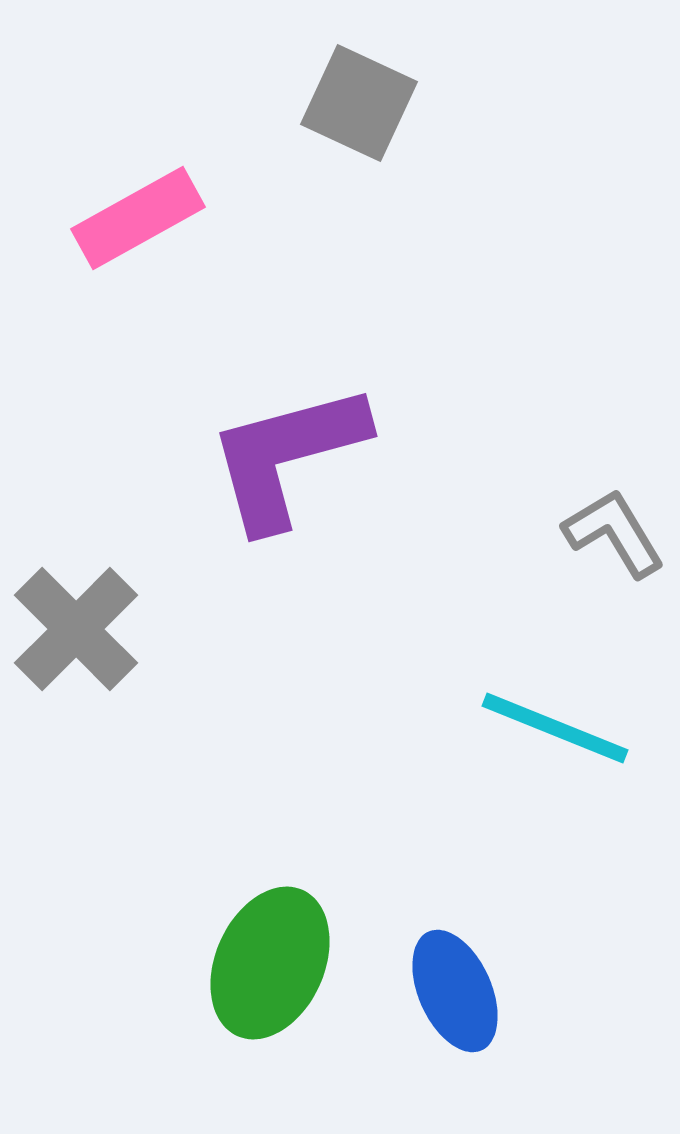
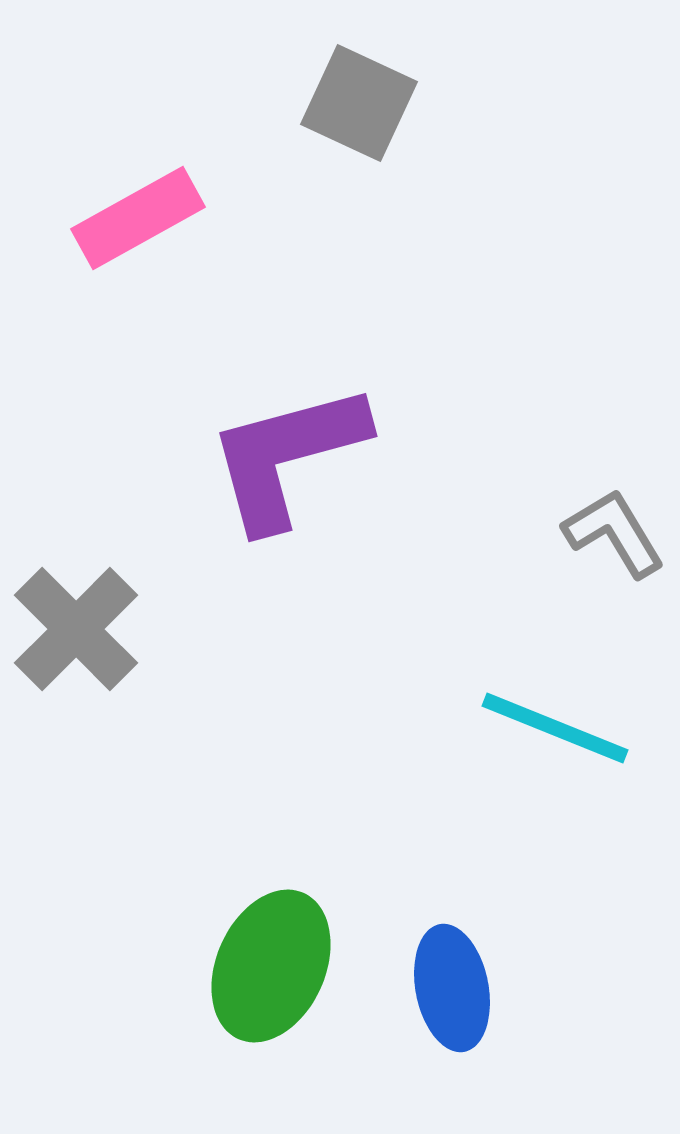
green ellipse: moved 1 px right, 3 px down
blue ellipse: moved 3 px left, 3 px up; rotated 13 degrees clockwise
